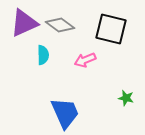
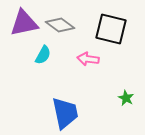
purple triangle: rotated 12 degrees clockwise
cyan semicircle: rotated 30 degrees clockwise
pink arrow: moved 3 px right, 1 px up; rotated 30 degrees clockwise
green star: rotated 14 degrees clockwise
blue trapezoid: rotated 12 degrees clockwise
